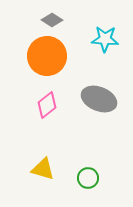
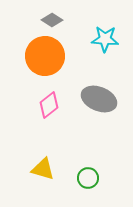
orange circle: moved 2 px left
pink diamond: moved 2 px right
